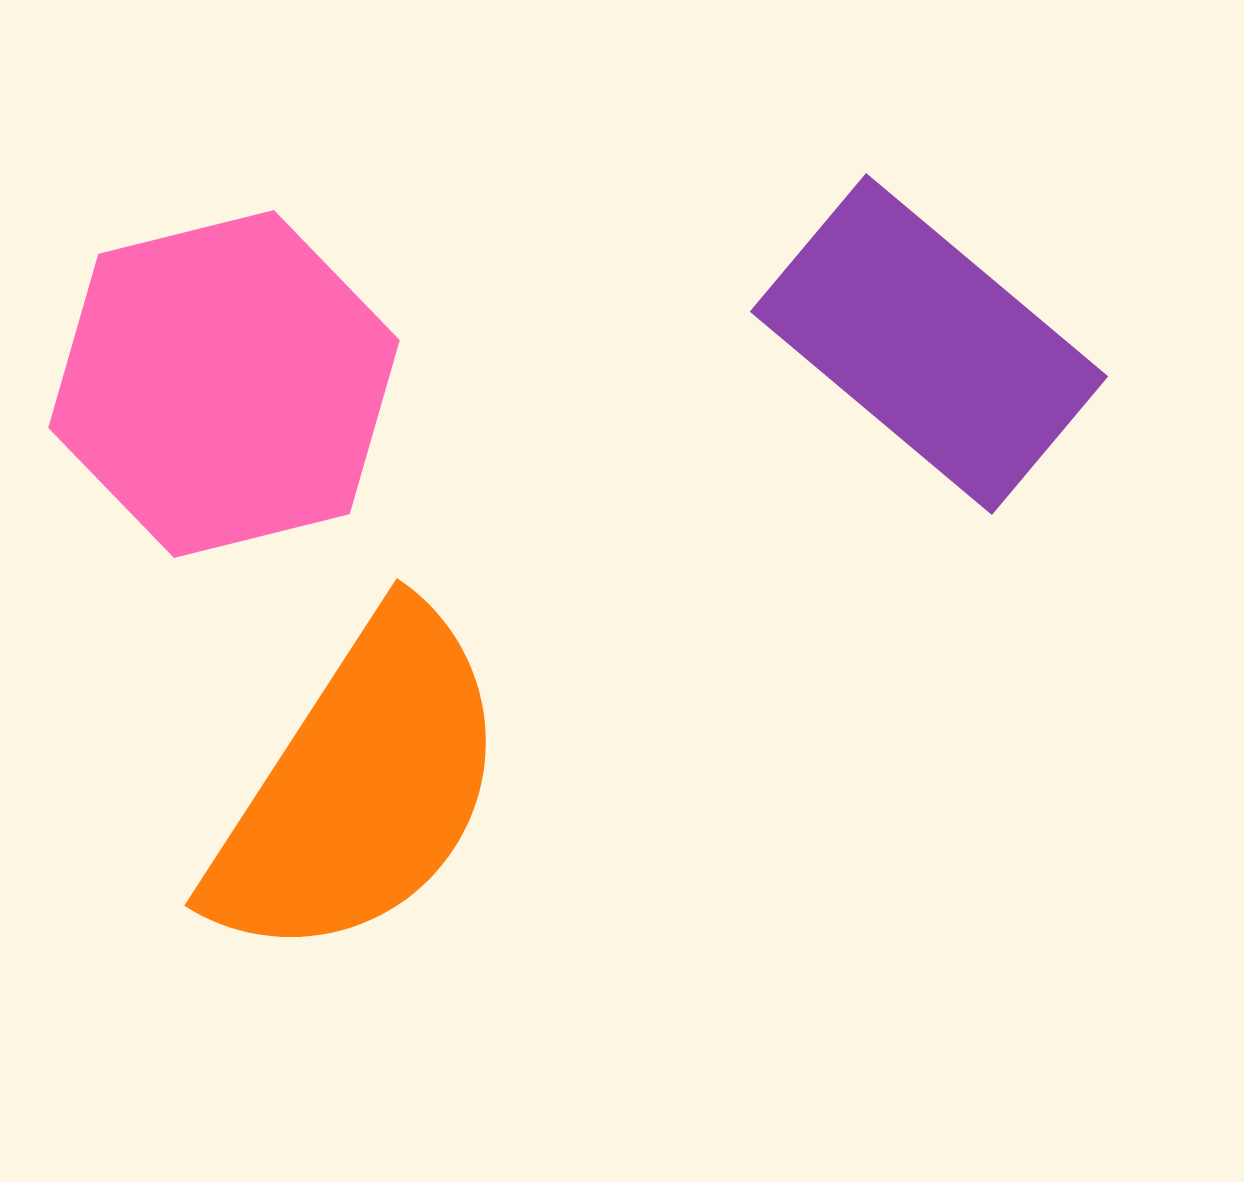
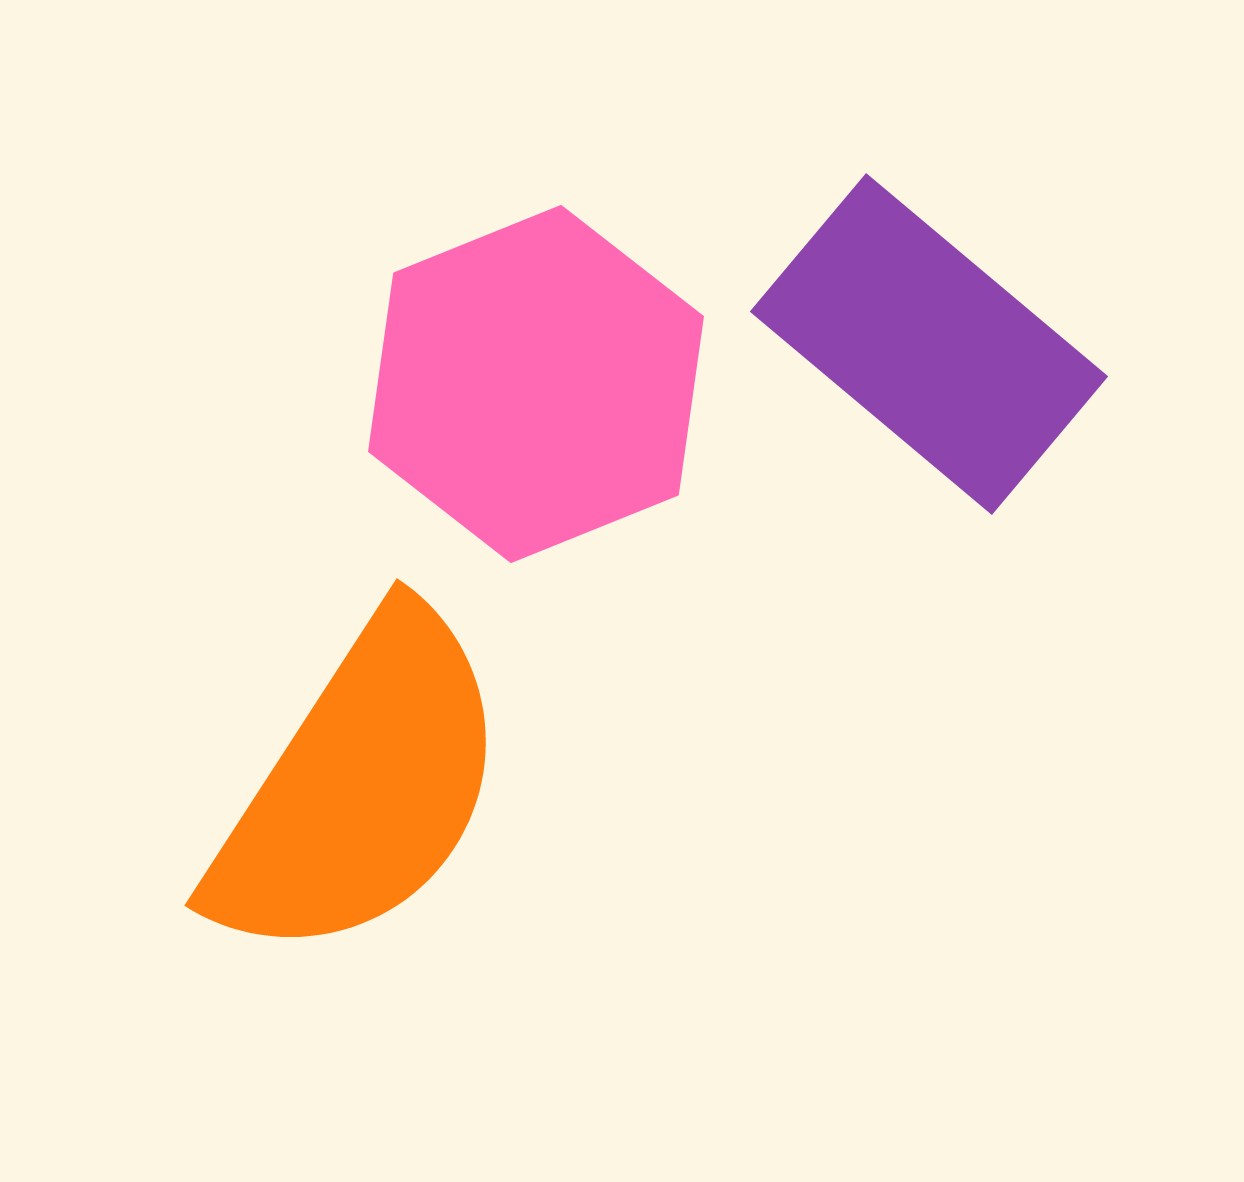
pink hexagon: moved 312 px right; rotated 8 degrees counterclockwise
